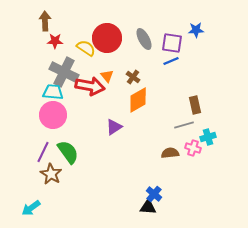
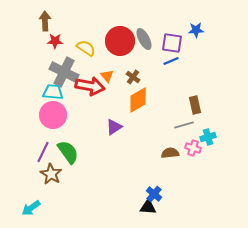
red circle: moved 13 px right, 3 px down
